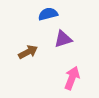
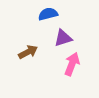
purple triangle: moved 1 px up
pink arrow: moved 14 px up
